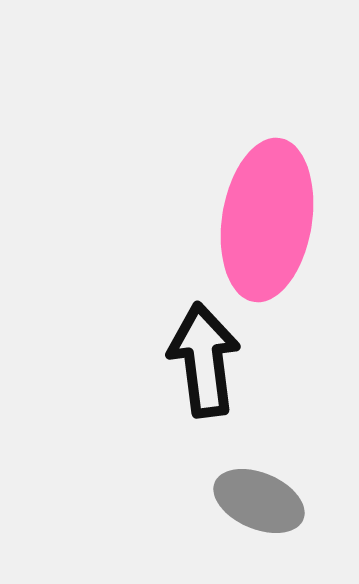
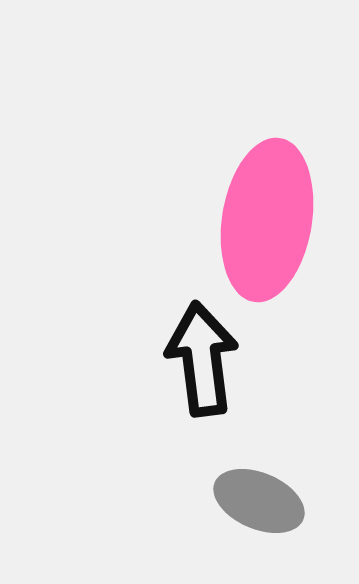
black arrow: moved 2 px left, 1 px up
